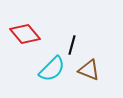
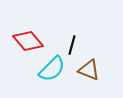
red diamond: moved 3 px right, 7 px down
